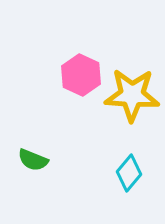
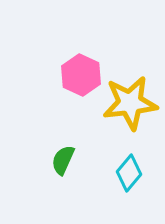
yellow star: moved 2 px left, 8 px down; rotated 10 degrees counterclockwise
green semicircle: moved 30 px right; rotated 92 degrees clockwise
